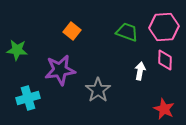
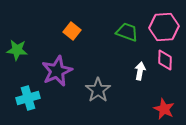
purple star: moved 3 px left, 1 px down; rotated 16 degrees counterclockwise
